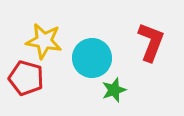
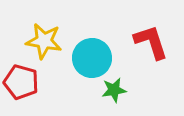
red L-shape: rotated 39 degrees counterclockwise
red pentagon: moved 5 px left, 4 px down
green star: rotated 10 degrees clockwise
